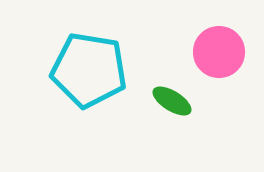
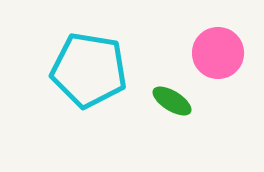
pink circle: moved 1 px left, 1 px down
